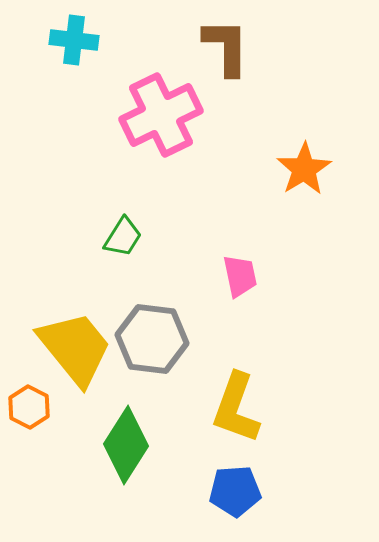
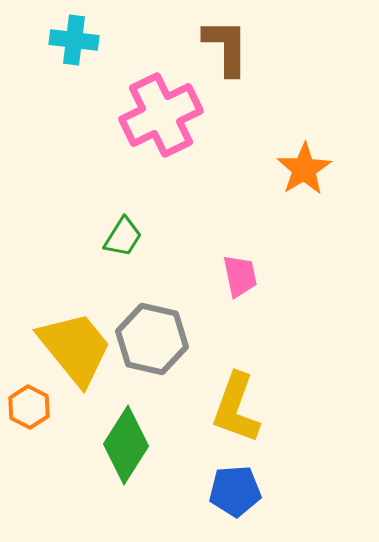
gray hexagon: rotated 6 degrees clockwise
